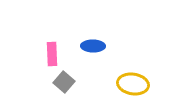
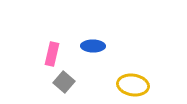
pink rectangle: rotated 15 degrees clockwise
yellow ellipse: moved 1 px down
